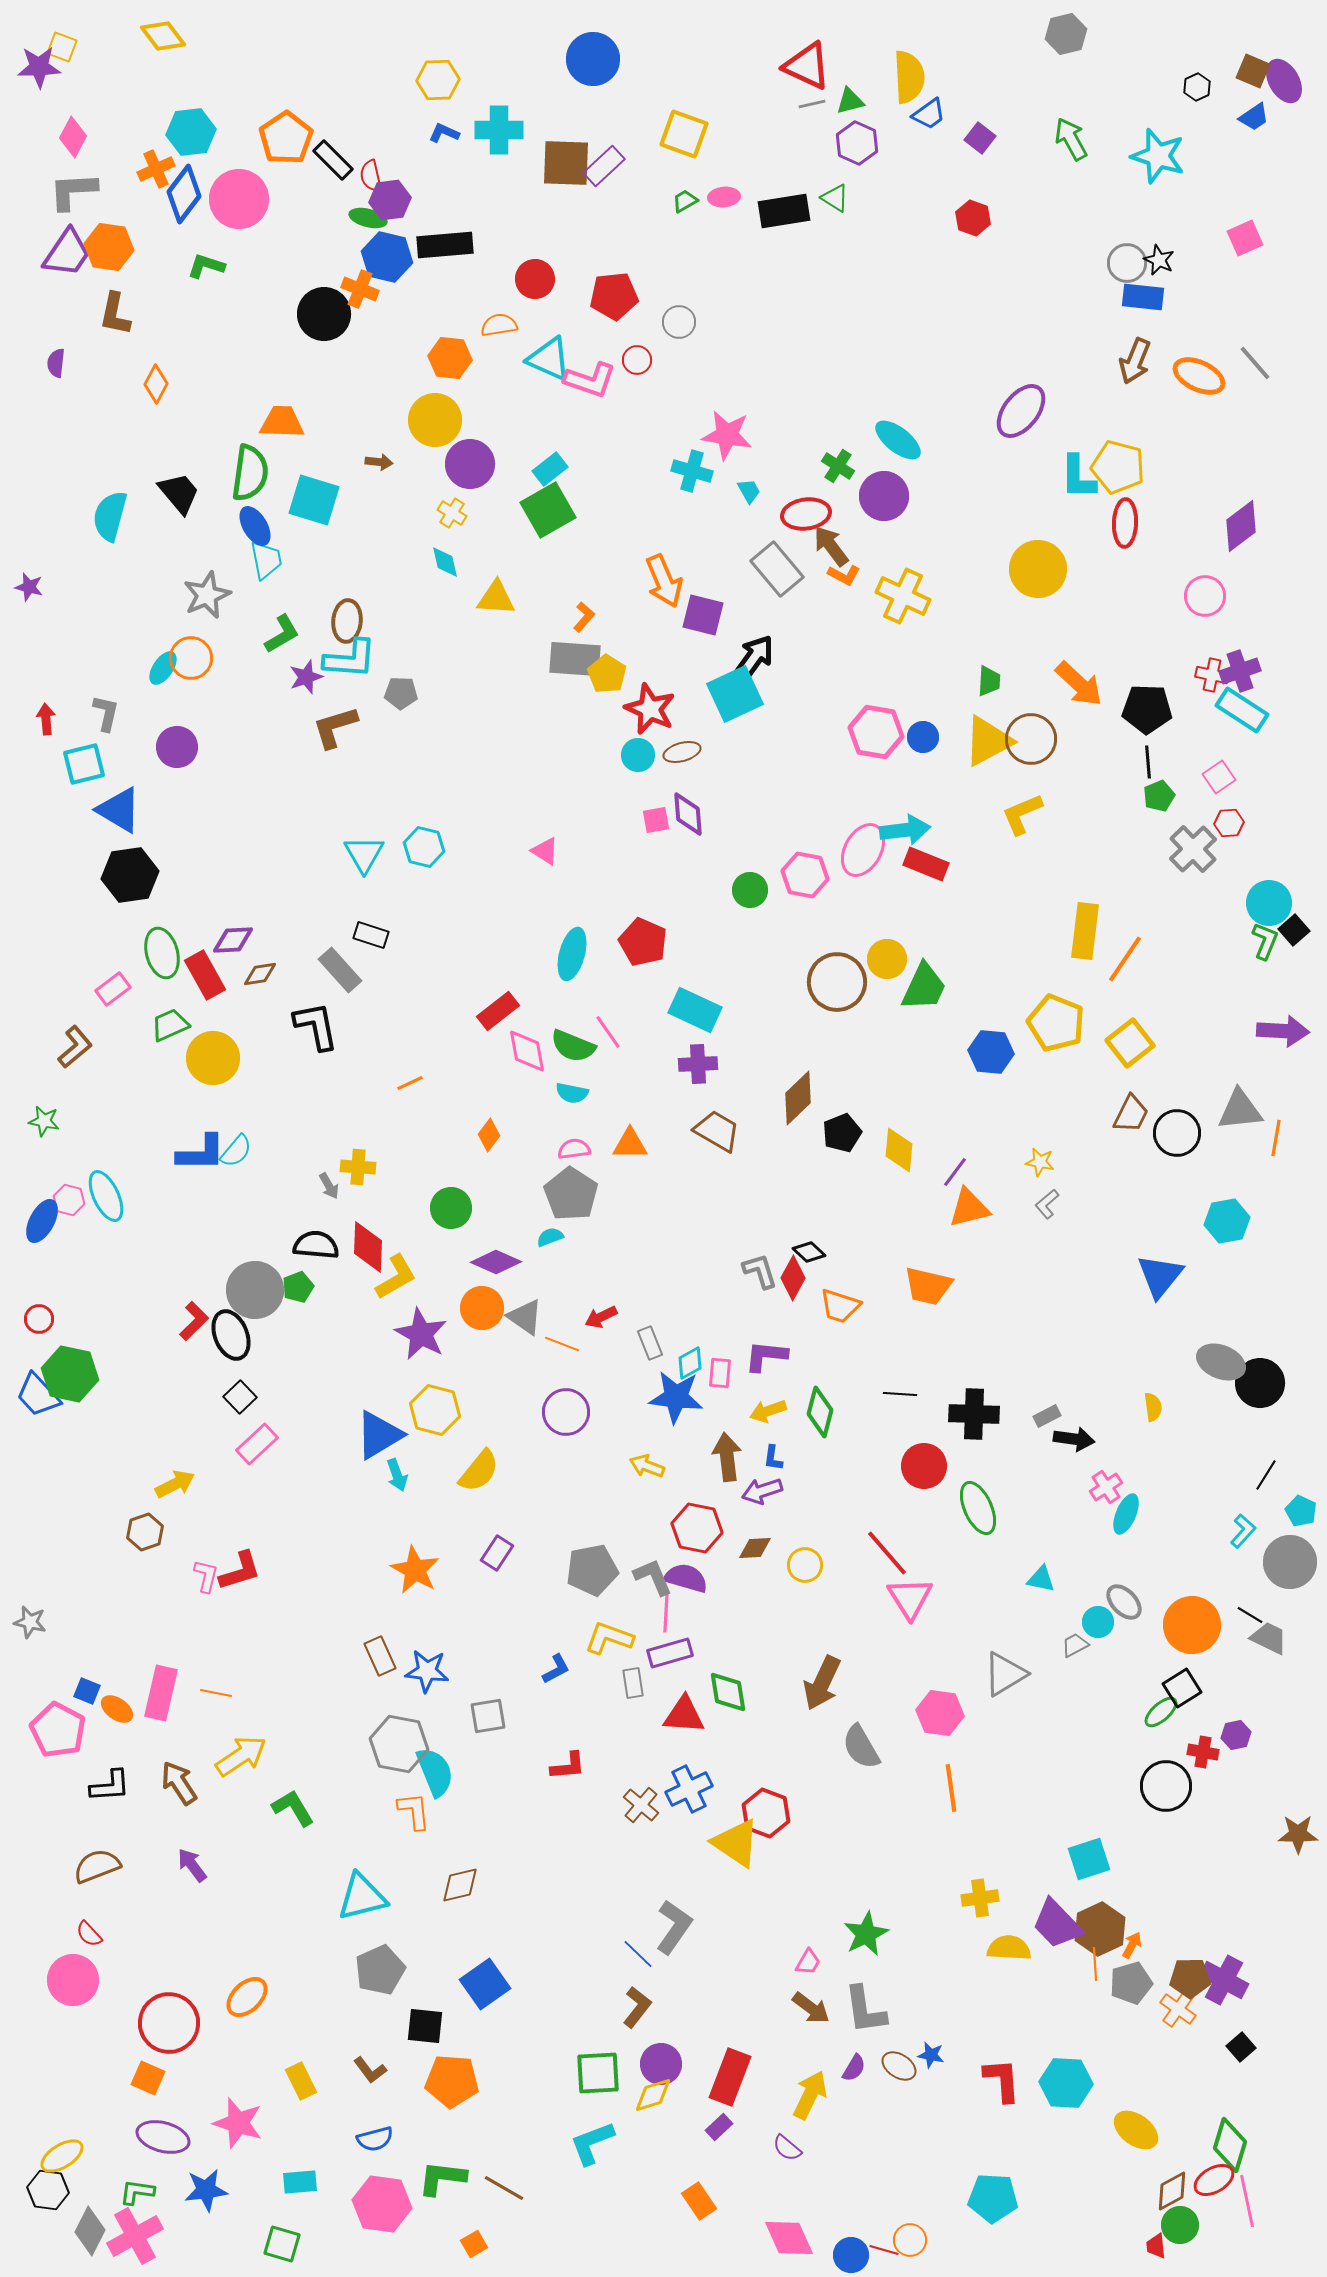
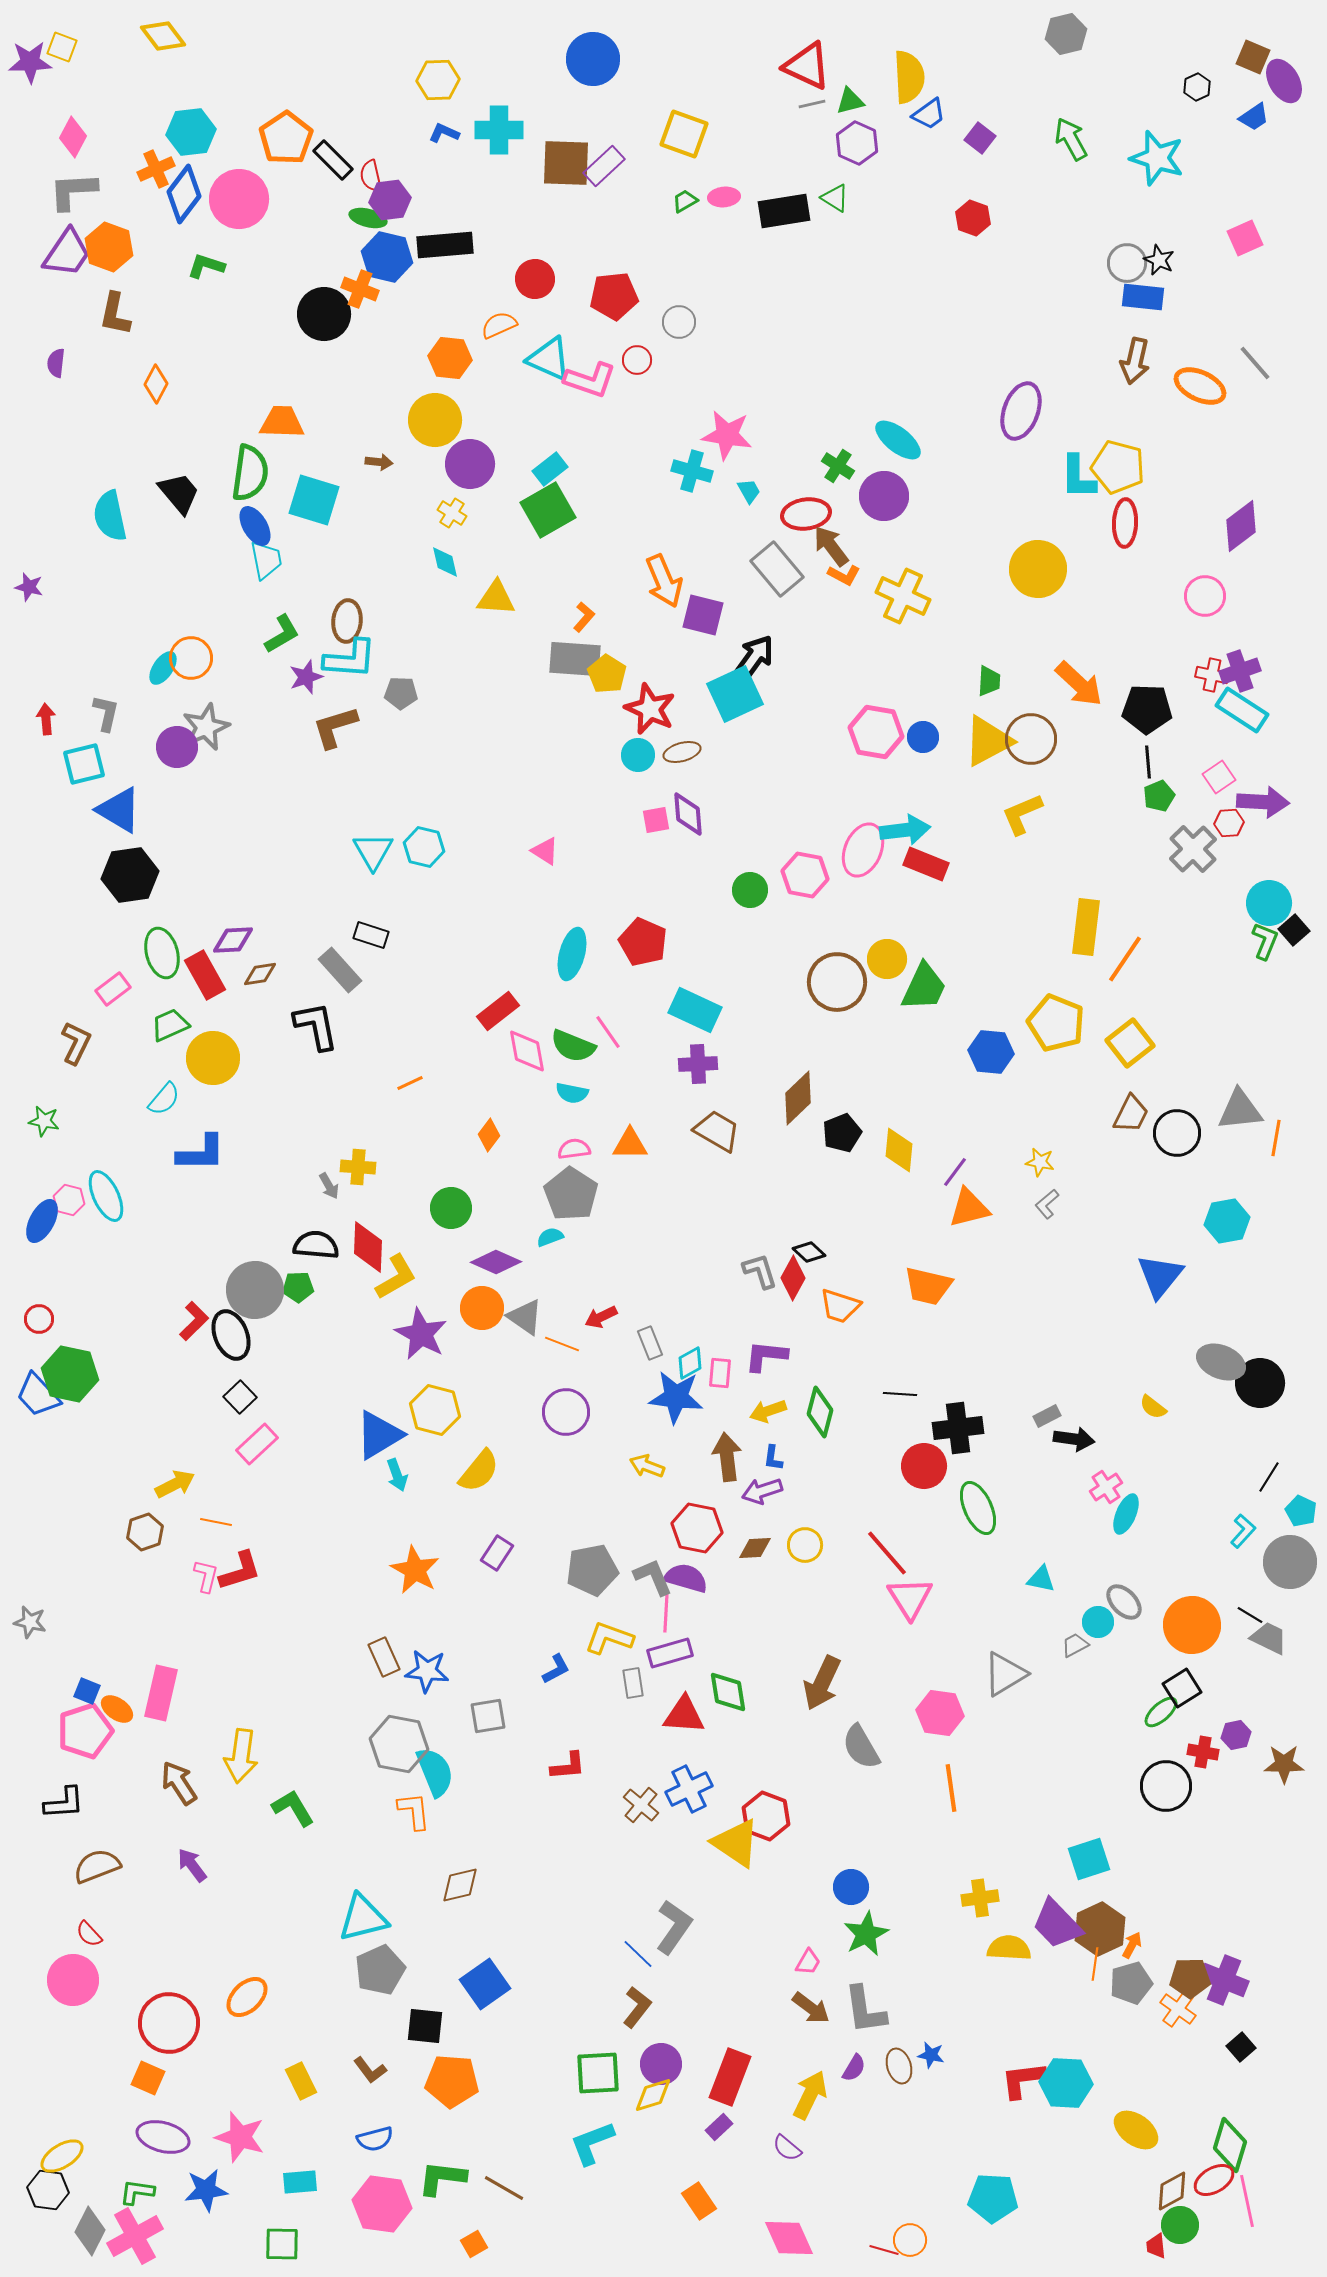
purple star at (39, 67): moved 9 px left, 5 px up
brown square at (1253, 71): moved 14 px up
cyan star at (1158, 156): moved 1 px left, 2 px down
orange hexagon at (109, 247): rotated 12 degrees clockwise
orange semicircle at (499, 325): rotated 15 degrees counterclockwise
brown arrow at (1135, 361): rotated 9 degrees counterclockwise
orange ellipse at (1199, 376): moved 1 px right, 10 px down
purple ellipse at (1021, 411): rotated 18 degrees counterclockwise
cyan semicircle at (110, 516): rotated 27 degrees counterclockwise
gray star at (207, 595): moved 1 px left, 132 px down
pink ellipse at (863, 850): rotated 6 degrees counterclockwise
cyan triangle at (364, 854): moved 9 px right, 3 px up
yellow rectangle at (1085, 931): moved 1 px right, 4 px up
purple arrow at (1283, 1031): moved 20 px left, 229 px up
brown L-shape at (75, 1047): moved 1 px right, 4 px up; rotated 24 degrees counterclockwise
cyan semicircle at (236, 1151): moved 72 px left, 52 px up
green pentagon at (298, 1287): rotated 20 degrees clockwise
yellow semicircle at (1153, 1407): rotated 136 degrees clockwise
black cross at (974, 1414): moved 16 px left, 14 px down; rotated 9 degrees counterclockwise
black line at (1266, 1475): moved 3 px right, 2 px down
yellow circle at (805, 1565): moved 20 px up
brown rectangle at (380, 1656): moved 4 px right, 1 px down
orange line at (216, 1693): moved 171 px up
pink pentagon at (58, 1730): moved 27 px right, 1 px down; rotated 26 degrees clockwise
yellow arrow at (241, 1756): rotated 132 degrees clockwise
black L-shape at (110, 1786): moved 46 px left, 17 px down
red hexagon at (766, 1813): moved 3 px down
brown star at (1298, 1834): moved 14 px left, 70 px up
cyan triangle at (362, 1897): moved 1 px right, 21 px down
orange line at (1095, 1964): rotated 12 degrees clockwise
purple cross at (1224, 1980): rotated 6 degrees counterclockwise
brown ellipse at (899, 2066): rotated 40 degrees clockwise
red L-shape at (1002, 2080): moved 21 px right; rotated 93 degrees counterclockwise
pink star at (238, 2123): moved 2 px right, 14 px down
green square at (282, 2244): rotated 15 degrees counterclockwise
blue circle at (851, 2255): moved 368 px up
